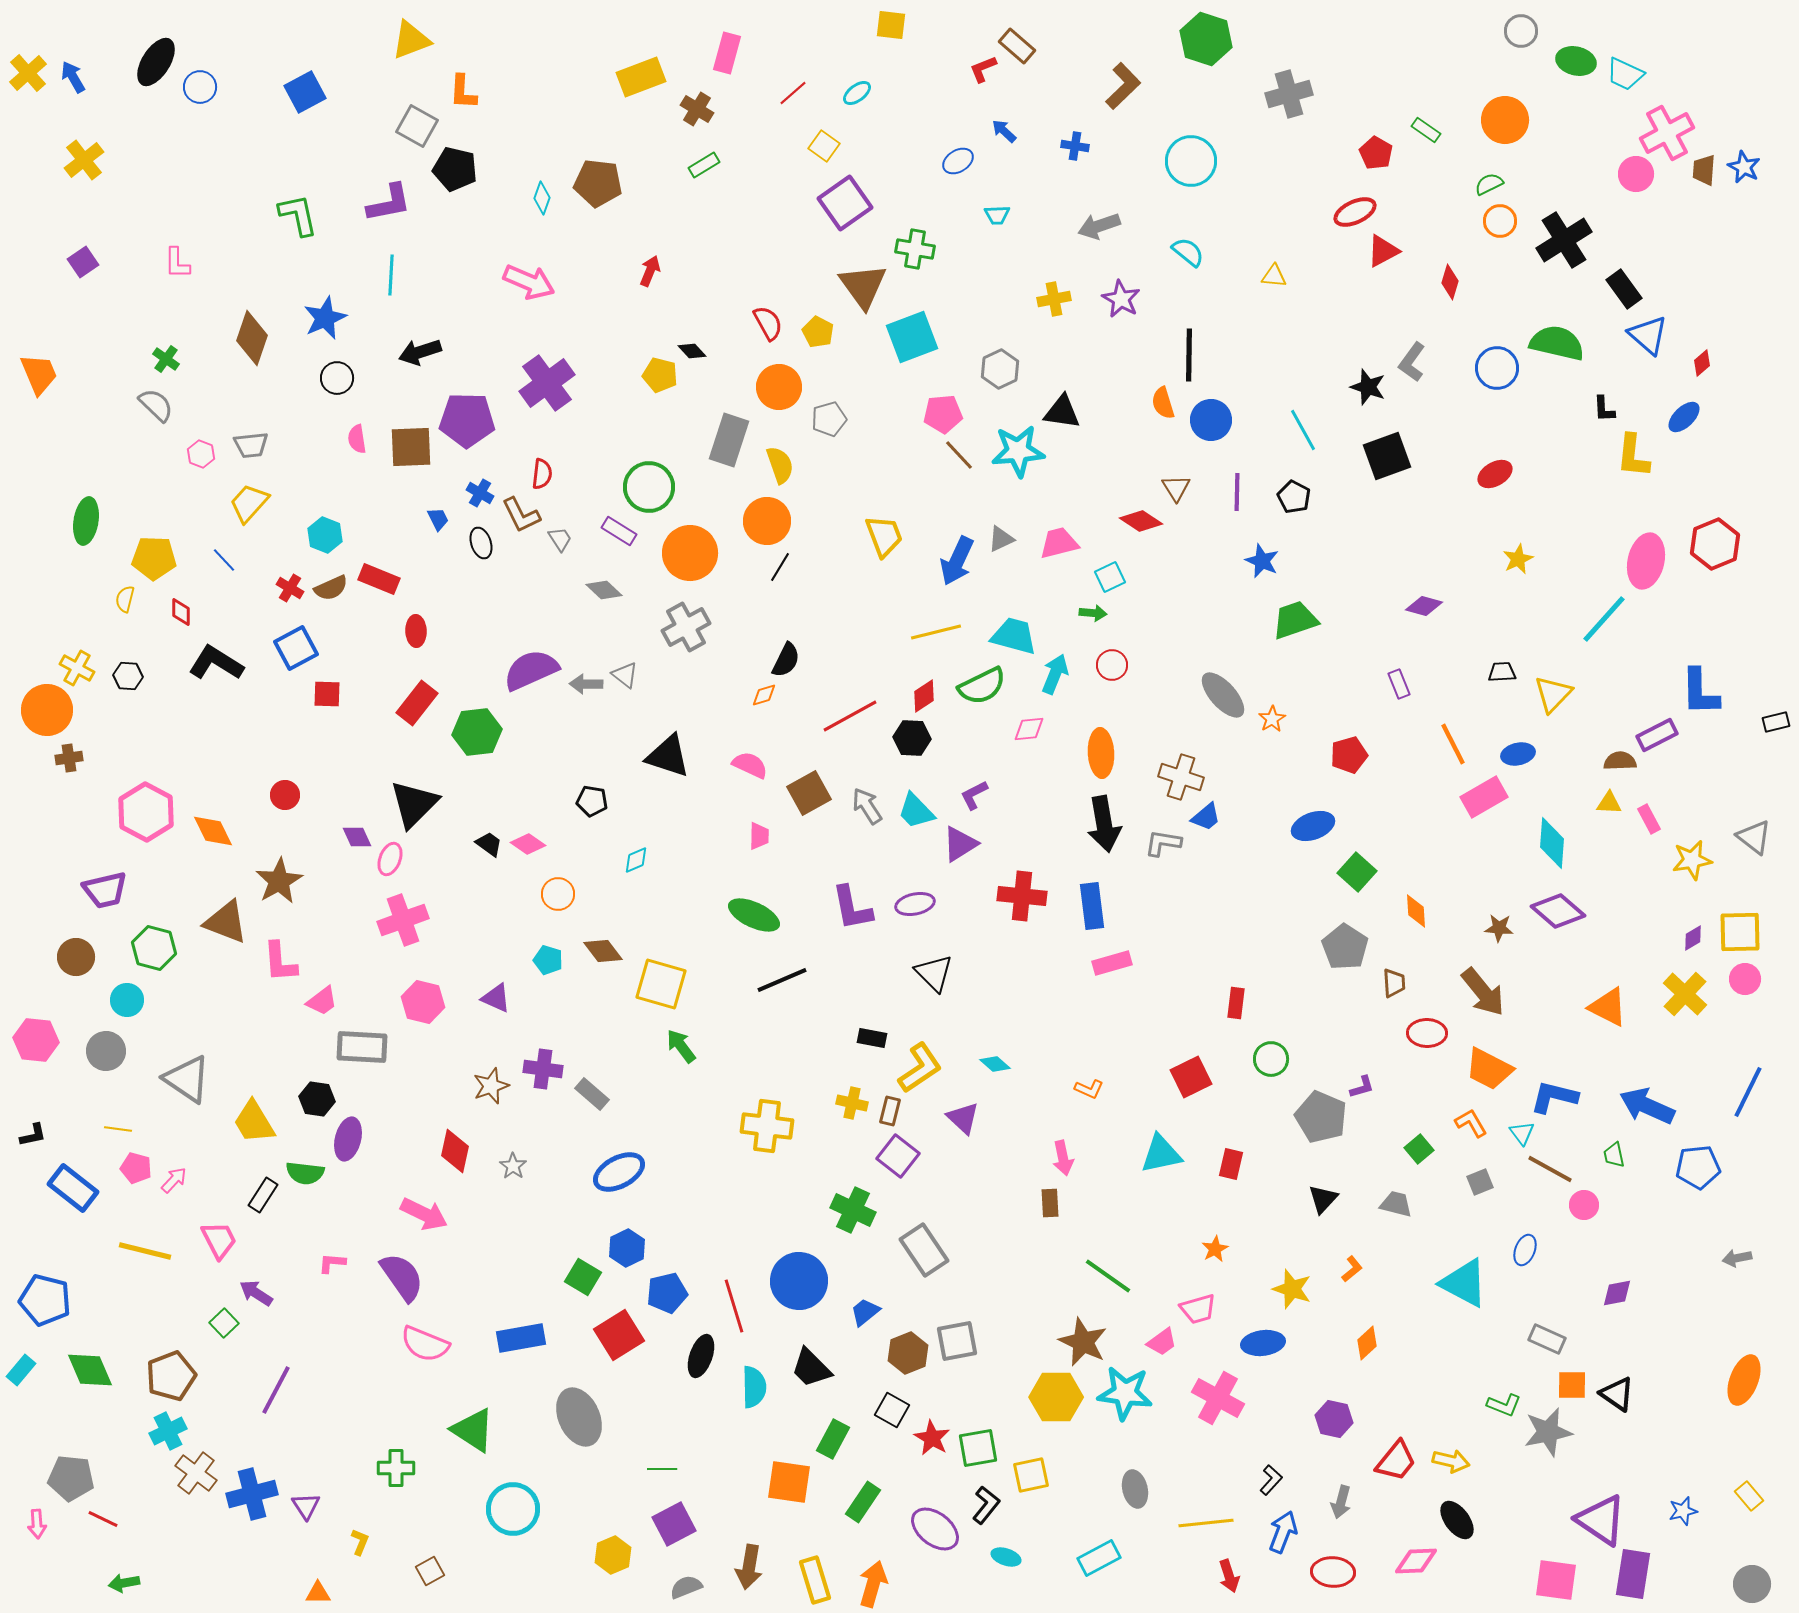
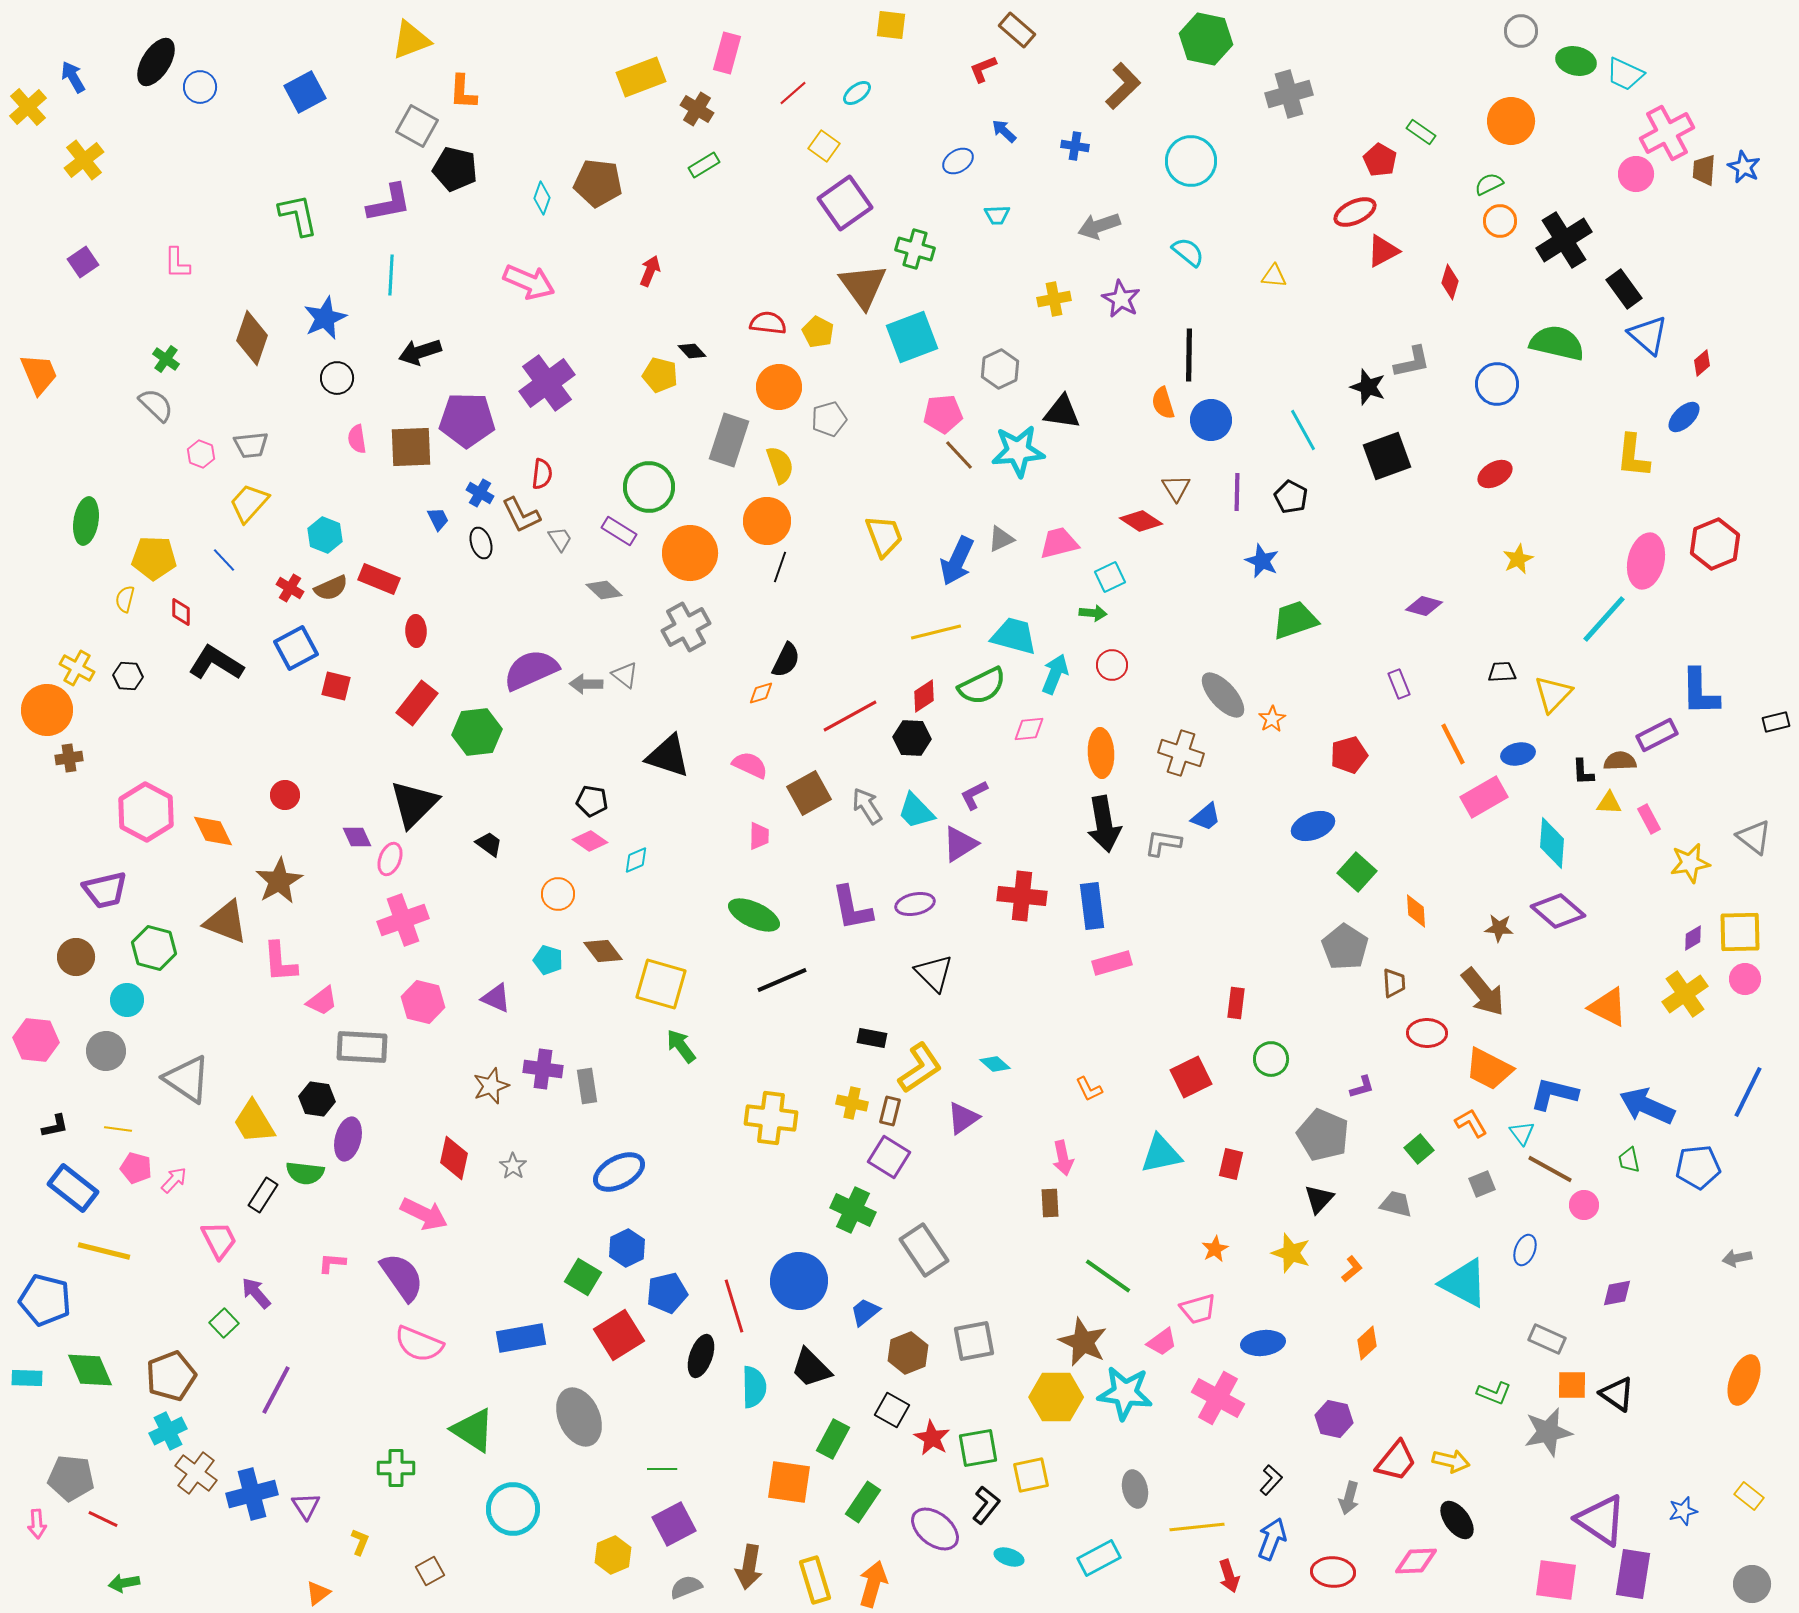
green hexagon at (1206, 39): rotated 6 degrees counterclockwise
brown rectangle at (1017, 46): moved 16 px up
yellow cross at (28, 73): moved 34 px down
orange circle at (1505, 120): moved 6 px right, 1 px down
green rectangle at (1426, 130): moved 5 px left, 2 px down
red pentagon at (1376, 153): moved 4 px right, 7 px down
green cross at (915, 249): rotated 6 degrees clockwise
red semicircle at (768, 323): rotated 54 degrees counterclockwise
gray L-shape at (1412, 362): rotated 138 degrees counterclockwise
blue circle at (1497, 368): moved 16 px down
black L-shape at (1604, 409): moved 21 px left, 363 px down
black pentagon at (1294, 497): moved 3 px left
black line at (780, 567): rotated 12 degrees counterclockwise
red square at (327, 694): moved 9 px right, 8 px up; rotated 12 degrees clockwise
orange diamond at (764, 695): moved 3 px left, 2 px up
brown cross at (1181, 777): moved 24 px up
pink diamond at (528, 844): moved 62 px right, 3 px up
yellow star at (1692, 860): moved 2 px left, 3 px down
yellow cross at (1685, 994): rotated 12 degrees clockwise
orange L-shape at (1089, 1089): rotated 40 degrees clockwise
gray rectangle at (592, 1094): moved 5 px left, 8 px up; rotated 40 degrees clockwise
blue L-shape at (1554, 1097): moved 3 px up
gray pentagon at (1321, 1117): moved 2 px right, 18 px down
purple triangle at (963, 1118): rotated 42 degrees clockwise
yellow cross at (767, 1126): moved 4 px right, 8 px up
black L-shape at (33, 1135): moved 22 px right, 9 px up
red diamond at (455, 1151): moved 1 px left, 7 px down
green trapezoid at (1614, 1155): moved 15 px right, 5 px down
purple square at (898, 1156): moved 9 px left, 1 px down; rotated 6 degrees counterclockwise
gray square at (1480, 1182): moved 2 px right, 2 px down
black triangle at (1323, 1199): moved 4 px left
yellow line at (145, 1251): moved 41 px left
yellow star at (1292, 1289): moved 1 px left, 36 px up
purple arrow at (256, 1293): rotated 16 degrees clockwise
gray square at (957, 1341): moved 17 px right
pink semicircle at (425, 1344): moved 6 px left
cyan rectangle at (21, 1370): moved 6 px right, 8 px down; rotated 52 degrees clockwise
green L-shape at (1504, 1405): moved 10 px left, 12 px up
yellow rectangle at (1749, 1496): rotated 12 degrees counterclockwise
gray arrow at (1341, 1502): moved 8 px right, 4 px up
yellow line at (1206, 1523): moved 9 px left, 4 px down
blue arrow at (1283, 1532): moved 11 px left, 7 px down
cyan ellipse at (1006, 1557): moved 3 px right
orange triangle at (318, 1593): rotated 36 degrees counterclockwise
